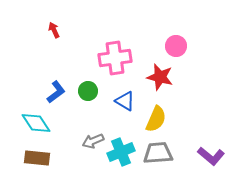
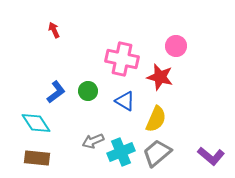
pink cross: moved 7 px right, 1 px down; rotated 20 degrees clockwise
gray trapezoid: moved 1 px left; rotated 36 degrees counterclockwise
